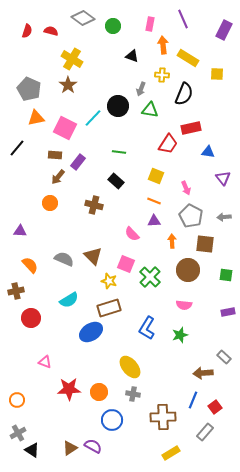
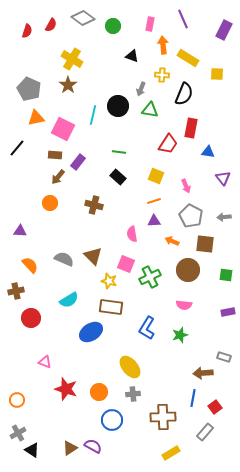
red semicircle at (51, 31): moved 6 px up; rotated 104 degrees clockwise
cyan line at (93, 118): moved 3 px up; rotated 30 degrees counterclockwise
pink square at (65, 128): moved 2 px left, 1 px down
red rectangle at (191, 128): rotated 66 degrees counterclockwise
black rectangle at (116, 181): moved 2 px right, 4 px up
pink arrow at (186, 188): moved 2 px up
orange line at (154, 201): rotated 40 degrees counterclockwise
pink semicircle at (132, 234): rotated 35 degrees clockwise
orange arrow at (172, 241): rotated 64 degrees counterclockwise
green cross at (150, 277): rotated 20 degrees clockwise
brown rectangle at (109, 308): moved 2 px right, 1 px up; rotated 25 degrees clockwise
gray rectangle at (224, 357): rotated 24 degrees counterclockwise
red star at (69, 389): moved 3 px left; rotated 20 degrees clockwise
gray cross at (133, 394): rotated 16 degrees counterclockwise
blue line at (193, 400): moved 2 px up; rotated 12 degrees counterclockwise
